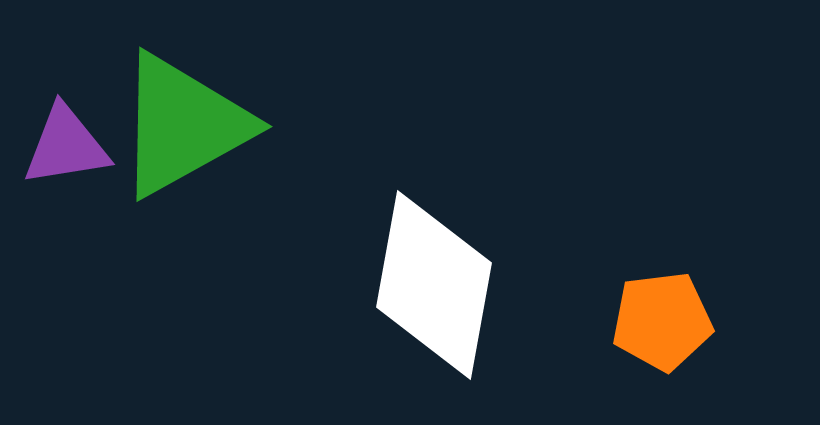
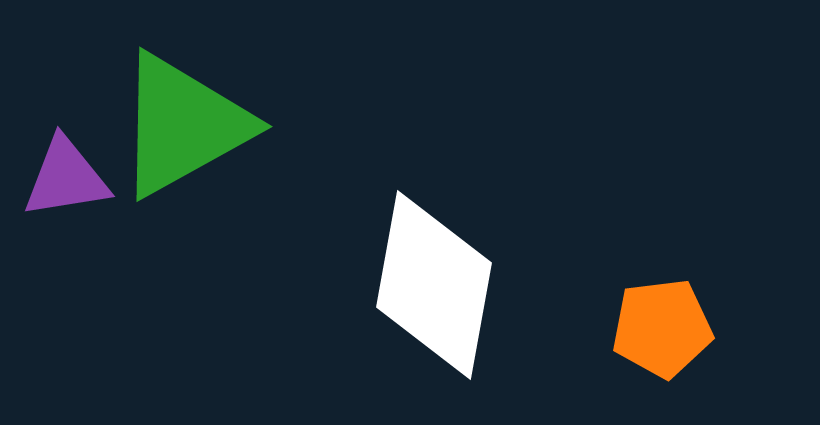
purple triangle: moved 32 px down
orange pentagon: moved 7 px down
